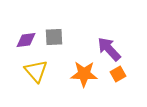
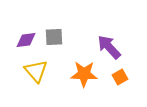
purple arrow: moved 2 px up
orange square: moved 2 px right, 3 px down
